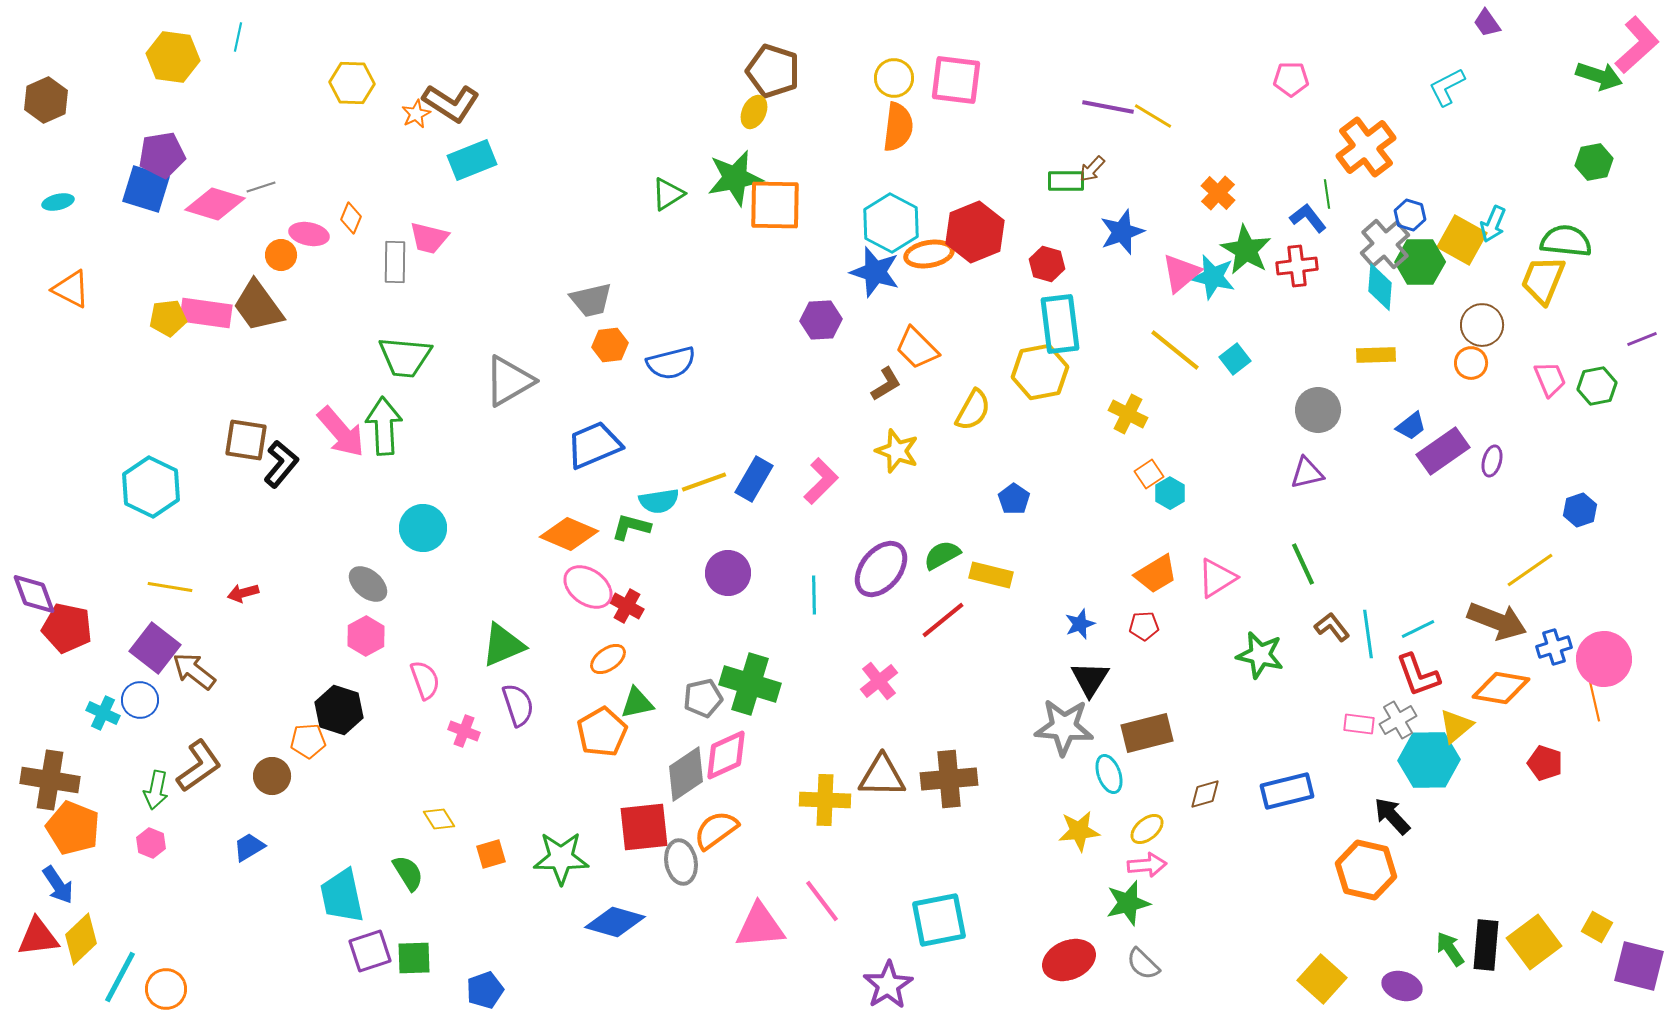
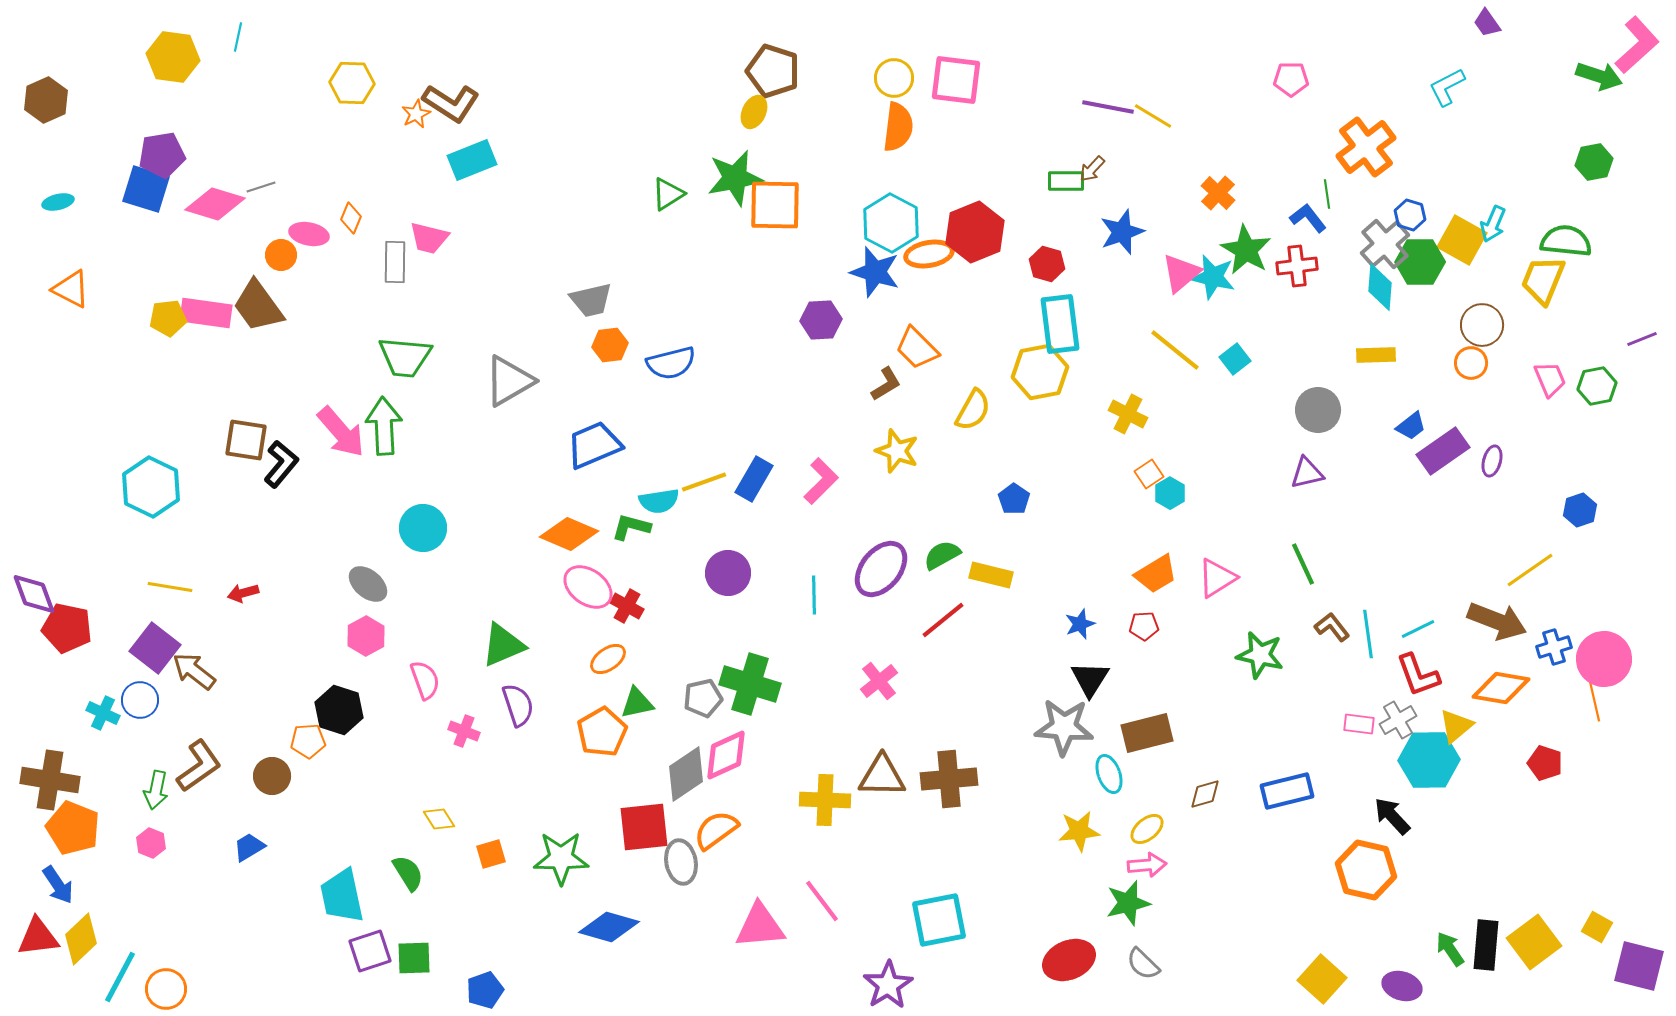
blue diamond at (615, 922): moved 6 px left, 5 px down
